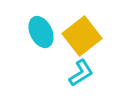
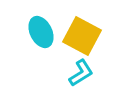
yellow square: rotated 24 degrees counterclockwise
